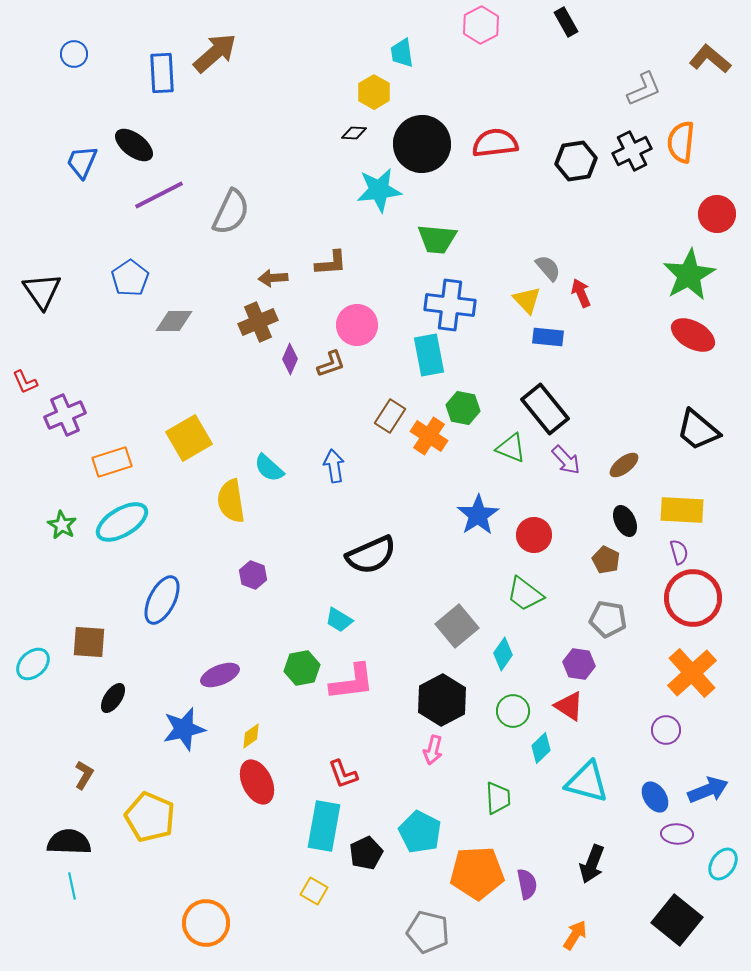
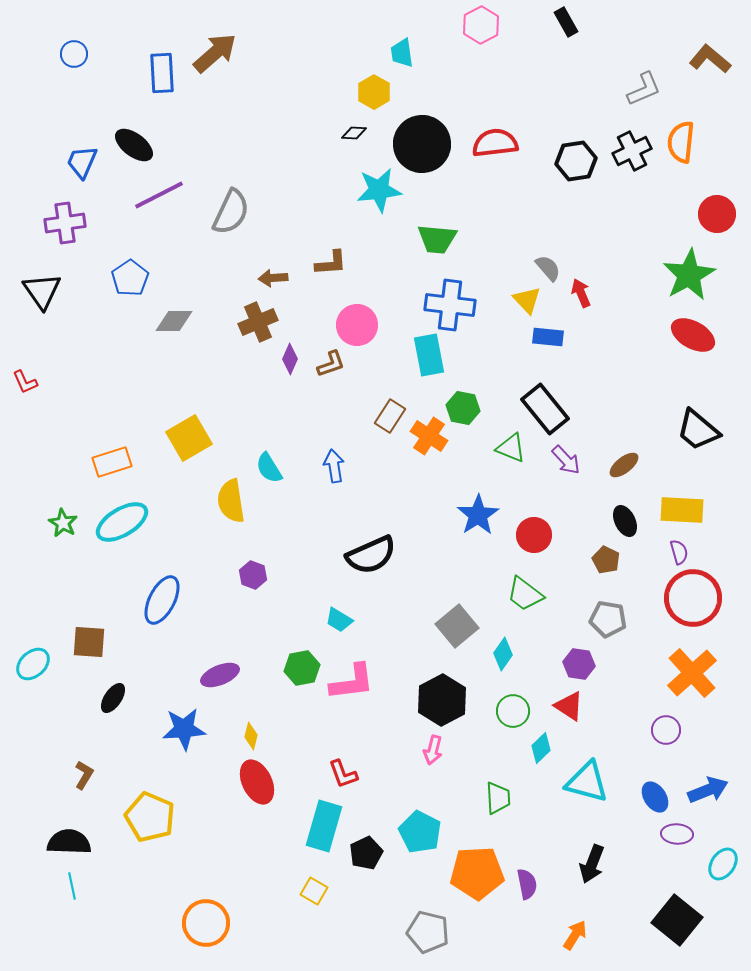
purple cross at (65, 415): moved 192 px up; rotated 15 degrees clockwise
cyan semicircle at (269, 468): rotated 16 degrees clockwise
green star at (62, 525): moved 1 px right, 2 px up
blue star at (184, 729): rotated 9 degrees clockwise
yellow diamond at (251, 736): rotated 40 degrees counterclockwise
cyan rectangle at (324, 826): rotated 6 degrees clockwise
